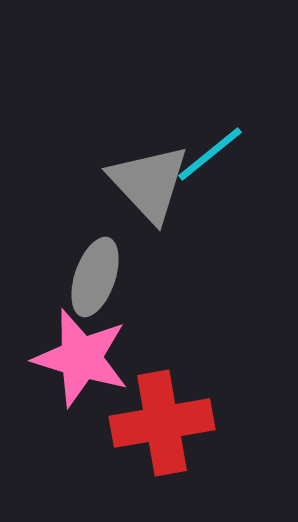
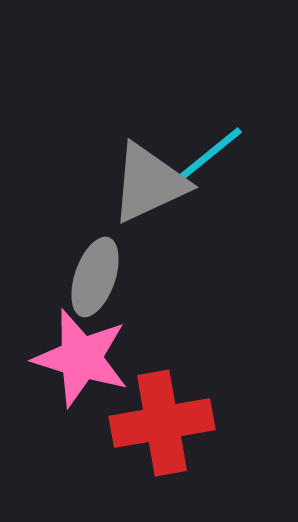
gray triangle: rotated 48 degrees clockwise
